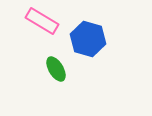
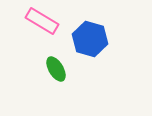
blue hexagon: moved 2 px right
